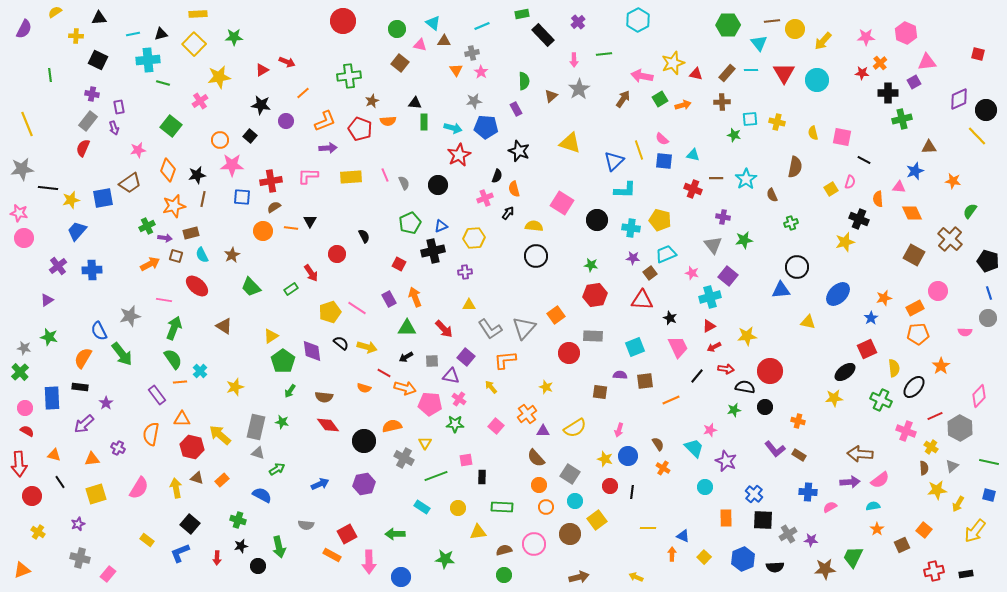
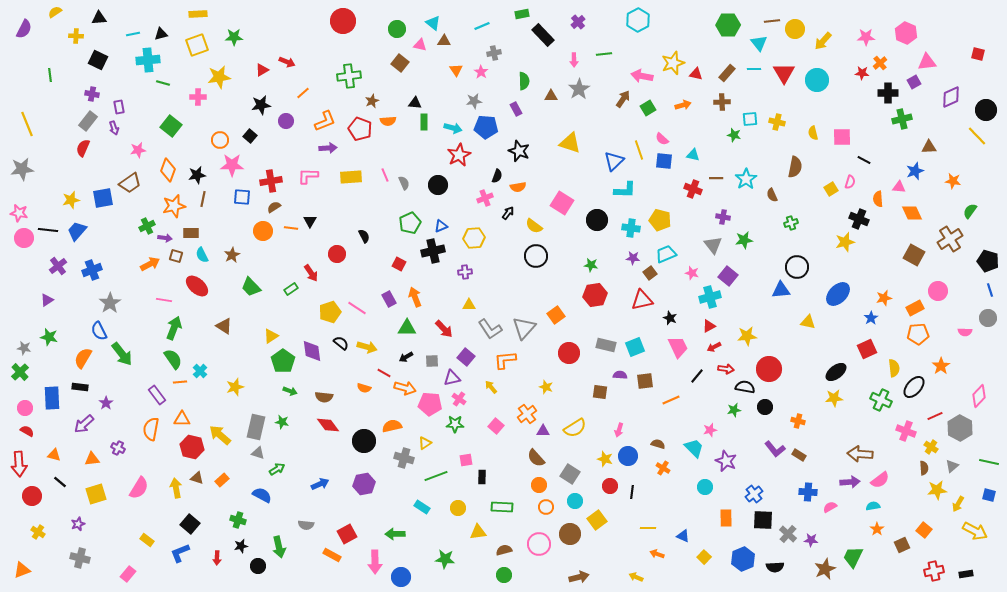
yellow square at (194, 44): moved 3 px right, 1 px down; rotated 25 degrees clockwise
gray cross at (472, 53): moved 22 px right
cyan line at (751, 70): moved 3 px right, 1 px up
brown triangle at (551, 96): rotated 40 degrees clockwise
green square at (660, 99): moved 12 px left, 9 px down
purple diamond at (959, 99): moved 8 px left, 2 px up
pink cross at (200, 101): moved 2 px left, 4 px up; rotated 35 degrees clockwise
black star at (261, 105): rotated 18 degrees counterclockwise
pink square at (842, 137): rotated 12 degrees counterclockwise
black line at (48, 188): moved 42 px down
orange semicircle at (514, 189): moved 4 px right, 2 px up; rotated 84 degrees counterclockwise
yellow semicircle at (534, 226): rotated 150 degrees counterclockwise
brown rectangle at (191, 233): rotated 14 degrees clockwise
brown cross at (950, 239): rotated 15 degrees clockwise
blue cross at (92, 270): rotated 18 degrees counterclockwise
blue line at (989, 293): moved 1 px right, 3 px up
red triangle at (642, 300): rotated 15 degrees counterclockwise
gray star at (130, 316): moved 20 px left, 13 px up; rotated 20 degrees counterclockwise
gray rectangle at (593, 336): moved 13 px right, 9 px down; rotated 12 degrees clockwise
red circle at (770, 371): moved 1 px left, 2 px up
black ellipse at (845, 372): moved 9 px left
purple triangle at (451, 376): moved 1 px right, 2 px down; rotated 24 degrees counterclockwise
green arrow at (290, 391): rotated 104 degrees counterclockwise
orange semicircle at (151, 434): moved 5 px up
yellow triangle at (425, 443): rotated 24 degrees clockwise
brown semicircle at (658, 444): rotated 40 degrees counterclockwise
gray cross at (404, 458): rotated 12 degrees counterclockwise
black line at (60, 482): rotated 16 degrees counterclockwise
blue cross at (754, 494): rotated 12 degrees clockwise
yellow arrow at (975, 531): rotated 100 degrees counterclockwise
gray cross at (788, 534): rotated 18 degrees counterclockwise
pink circle at (534, 544): moved 5 px right
orange arrow at (672, 554): moved 15 px left; rotated 72 degrees counterclockwise
pink arrow at (369, 562): moved 6 px right
brown star at (825, 569): rotated 20 degrees counterclockwise
pink rectangle at (108, 574): moved 20 px right
